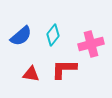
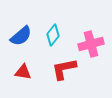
red L-shape: rotated 12 degrees counterclockwise
red triangle: moved 8 px left, 2 px up
